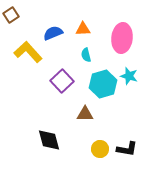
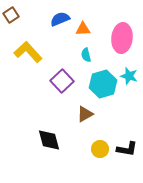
blue semicircle: moved 7 px right, 14 px up
brown triangle: rotated 30 degrees counterclockwise
